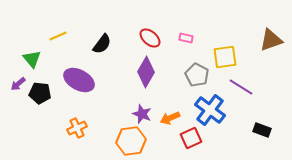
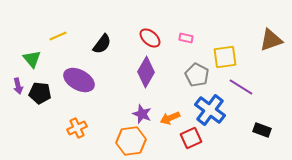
purple arrow: moved 2 px down; rotated 63 degrees counterclockwise
